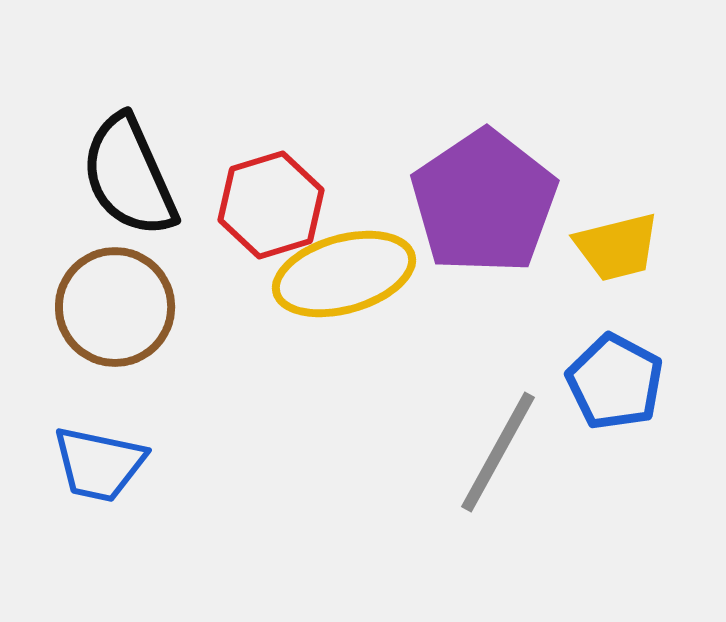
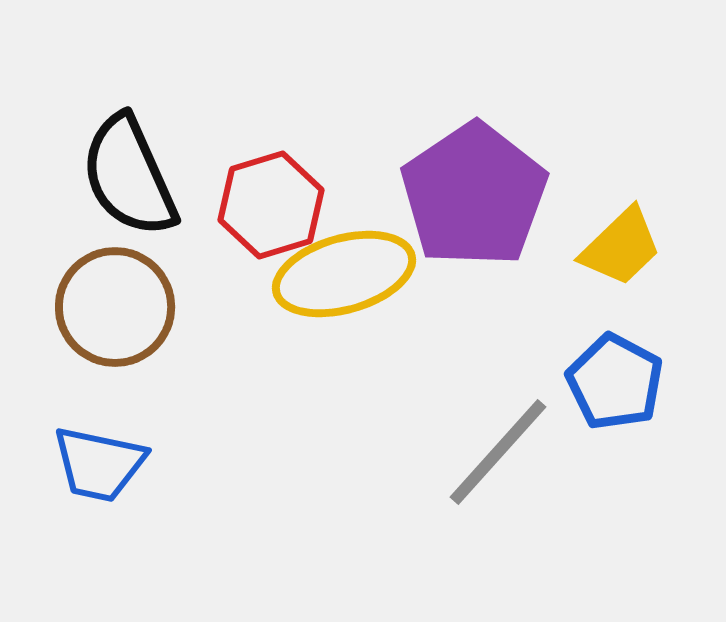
purple pentagon: moved 10 px left, 7 px up
yellow trapezoid: moved 4 px right; rotated 30 degrees counterclockwise
gray line: rotated 13 degrees clockwise
